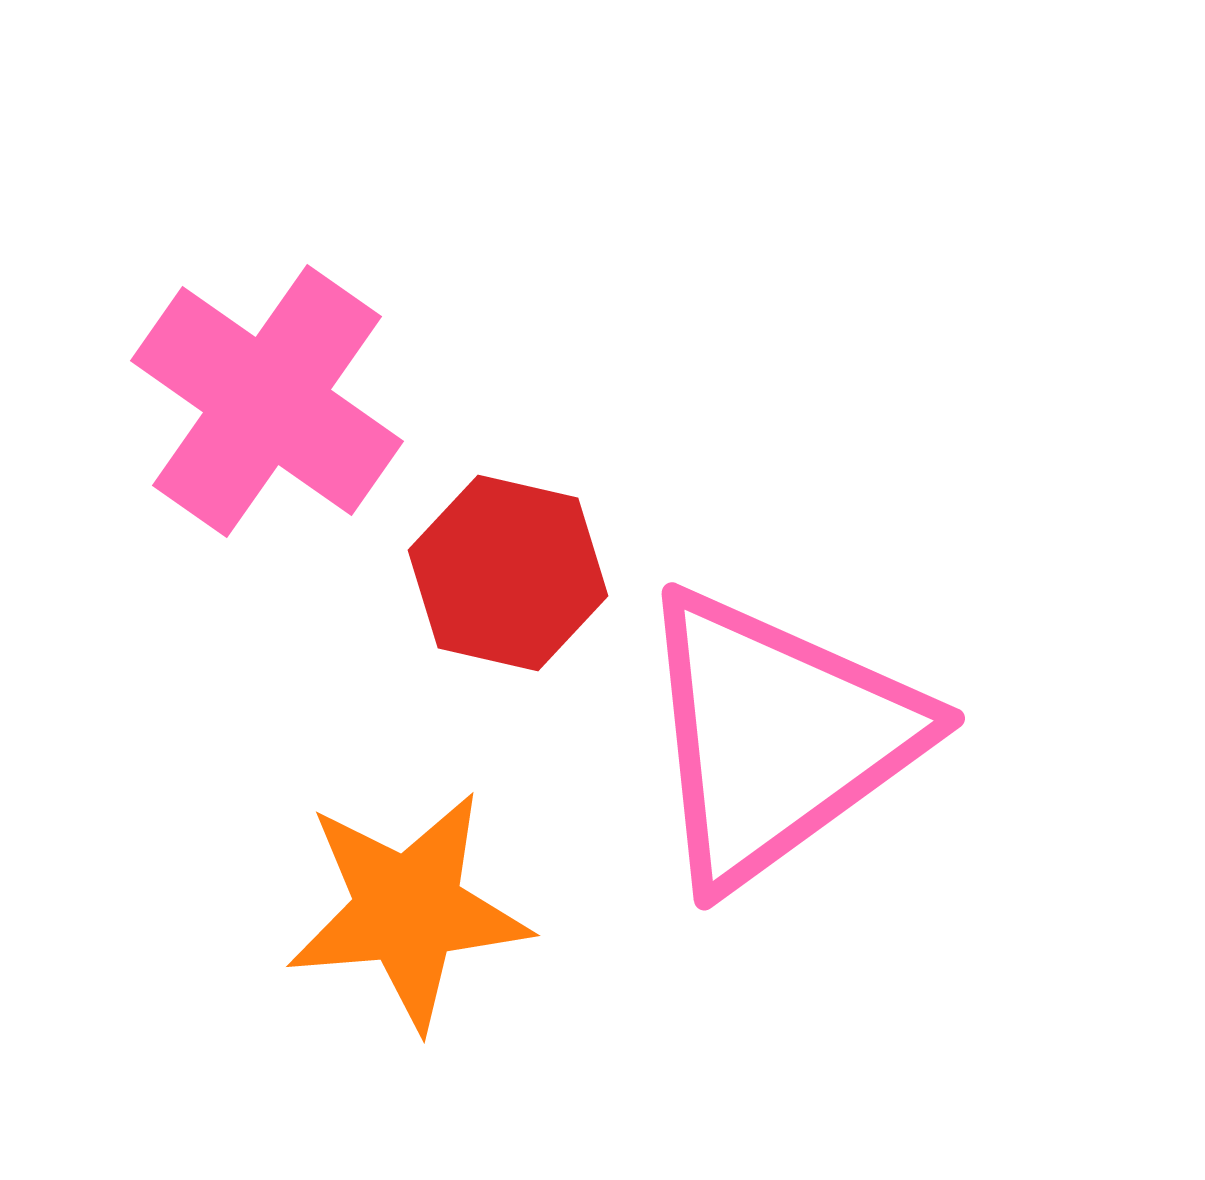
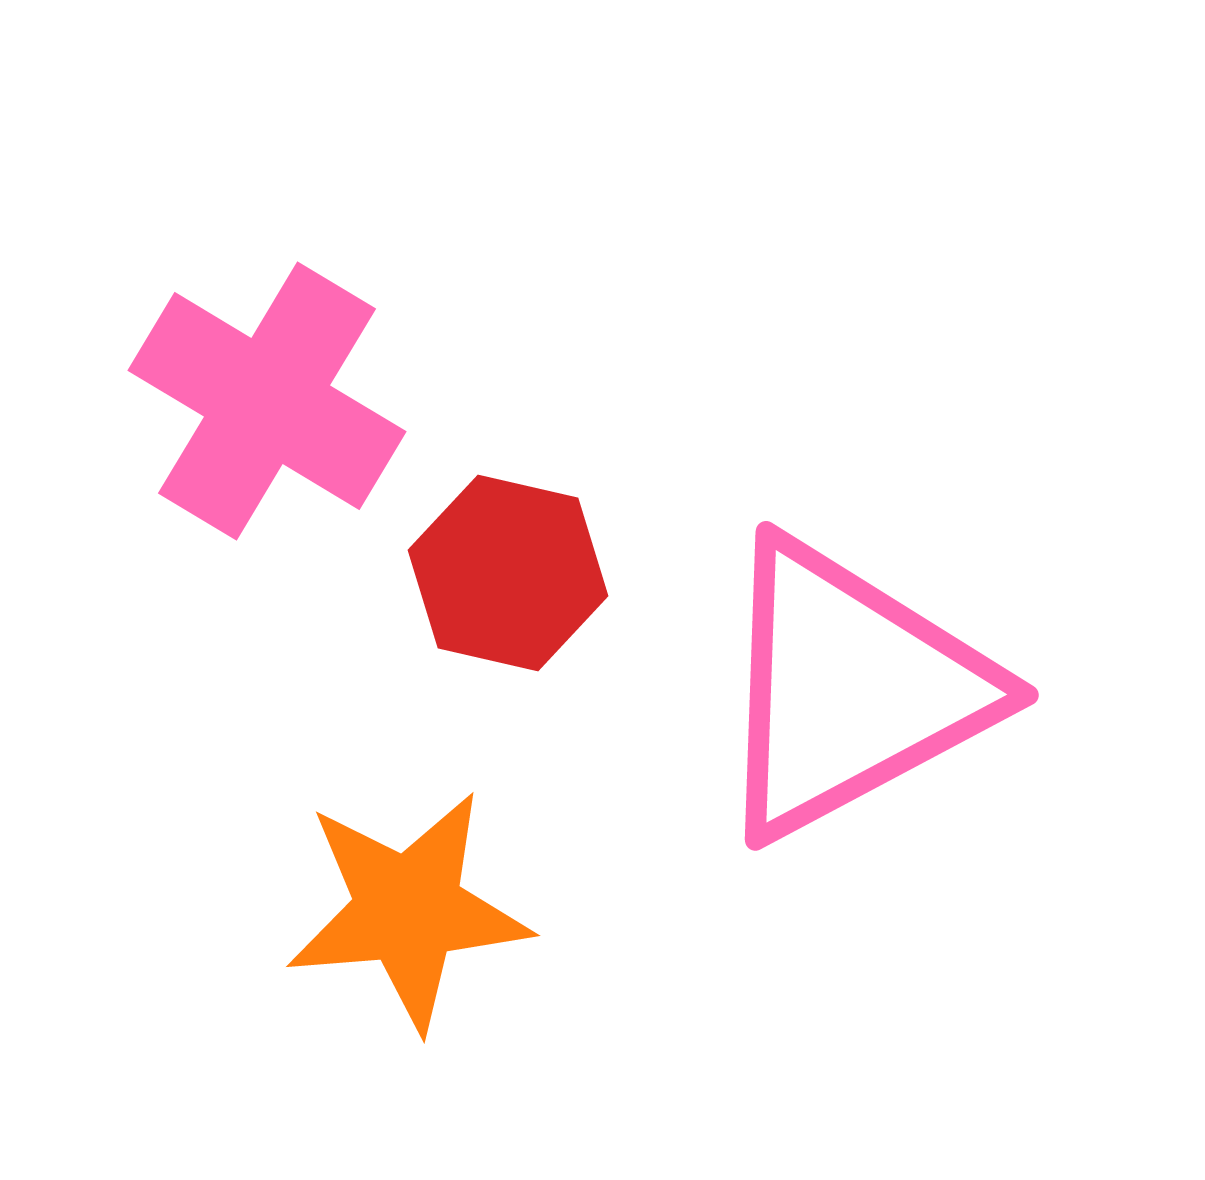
pink cross: rotated 4 degrees counterclockwise
pink triangle: moved 73 px right, 48 px up; rotated 8 degrees clockwise
